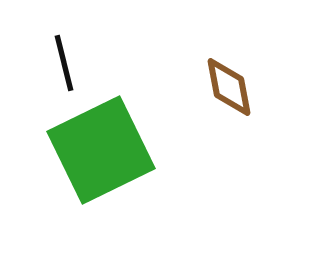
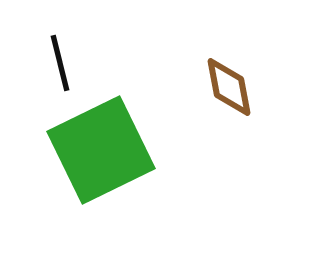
black line: moved 4 px left
